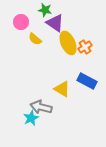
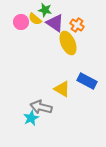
yellow semicircle: moved 20 px up
orange cross: moved 8 px left, 22 px up; rotated 24 degrees counterclockwise
